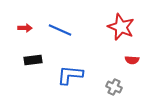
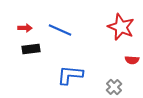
black rectangle: moved 2 px left, 11 px up
gray cross: rotated 21 degrees clockwise
